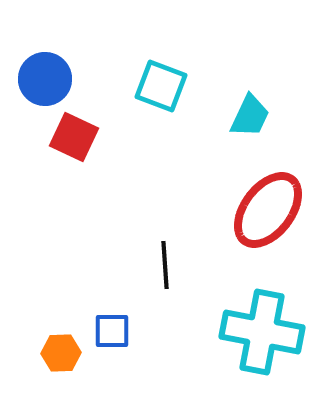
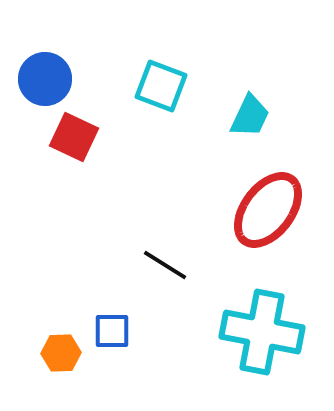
black line: rotated 54 degrees counterclockwise
